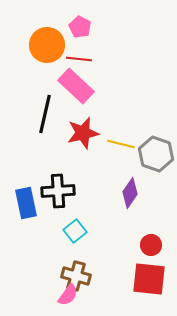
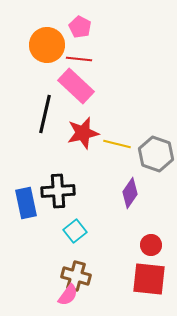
yellow line: moved 4 px left
